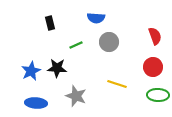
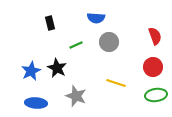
black star: rotated 24 degrees clockwise
yellow line: moved 1 px left, 1 px up
green ellipse: moved 2 px left; rotated 10 degrees counterclockwise
